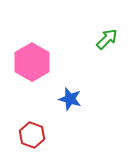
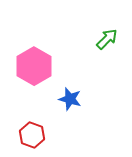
pink hexagon: moved 2 px right, 4 px down
